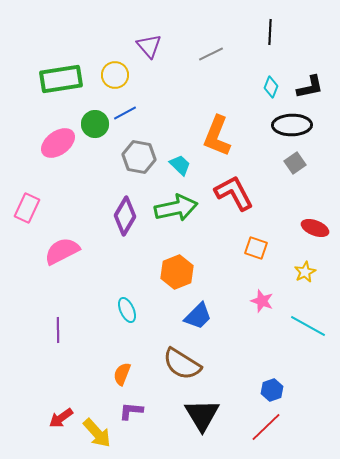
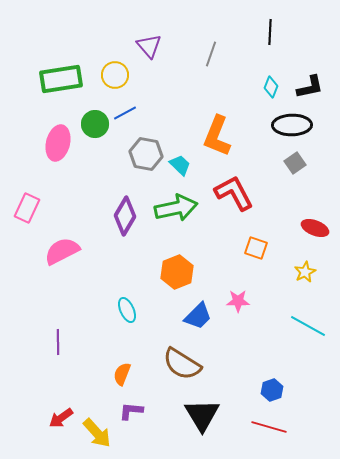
gray line: rotated 45 degrees counterclockwise
pink ellipse: rotated 40 degrees counterclockwise
gray hexagon: moved 7 px right, 3 px up
pink star: moved 24 px left; rotated 20 degrees counterclockwise
purple line: moved 12 px down
red line: moved 3 px right; rotated 60 degrees clockwise
